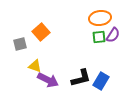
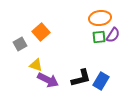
gray square: rotated 16 degrees counterclockwise
yellow triangle: moved 1 px right, 1 px up
